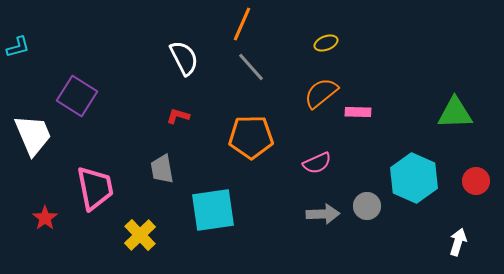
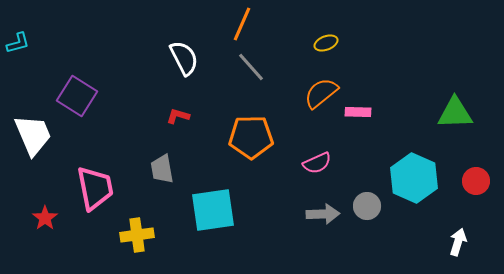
cyan L-shape: moved 4 px up
yellow cross: moved 3 px left; rotated 36 degrees clockwise
